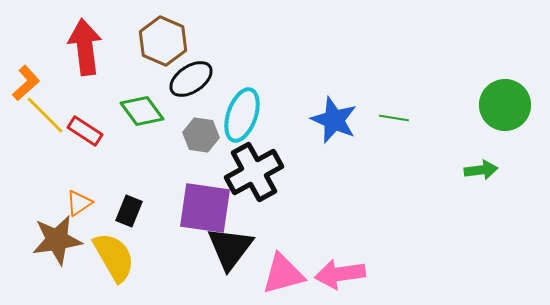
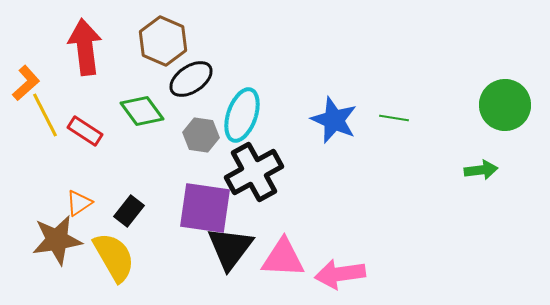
yellow line: rotated 18 degrees clockwise
black rectangle: rotated 16 degrees clockwise
pink triangle: moved 16 px up; rotated 18 degrees clockwise
